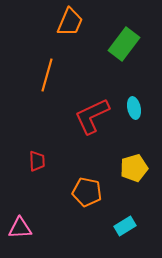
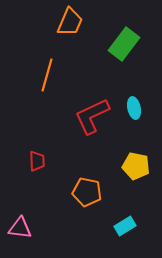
yellow pentagon: moved 2 px right, 2 px up; rotated 28 degrees clockwise
pink triangle: rotated 10 degrees clockwise
